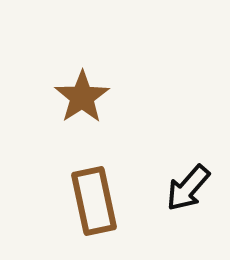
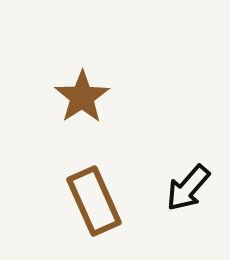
brown rectangle: rotated 12 degrees counterclockwise
